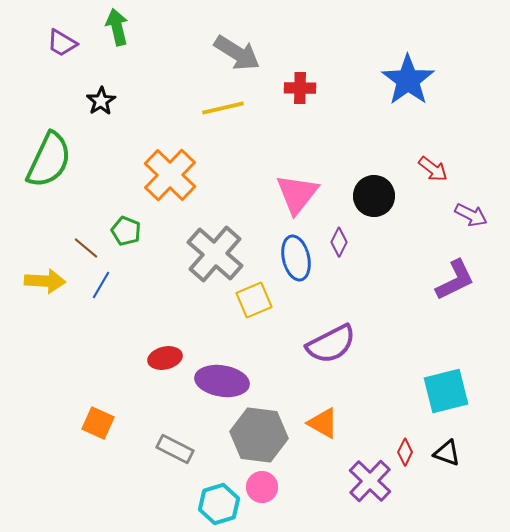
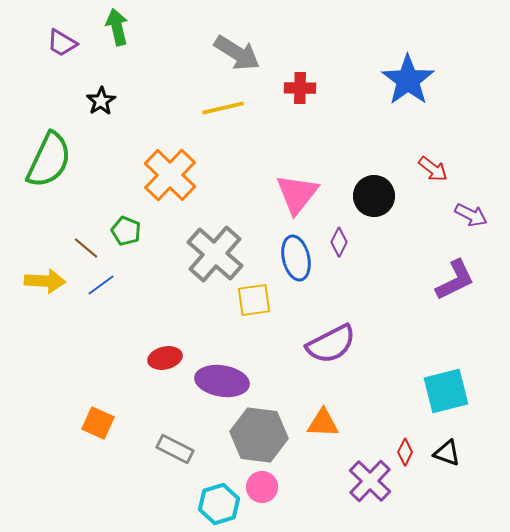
blue line: rotated 24 degrees clockwise
yellow square: rotated 15 degrees clockwise
orange triangle: rotated 28 degrees counterclockwise
